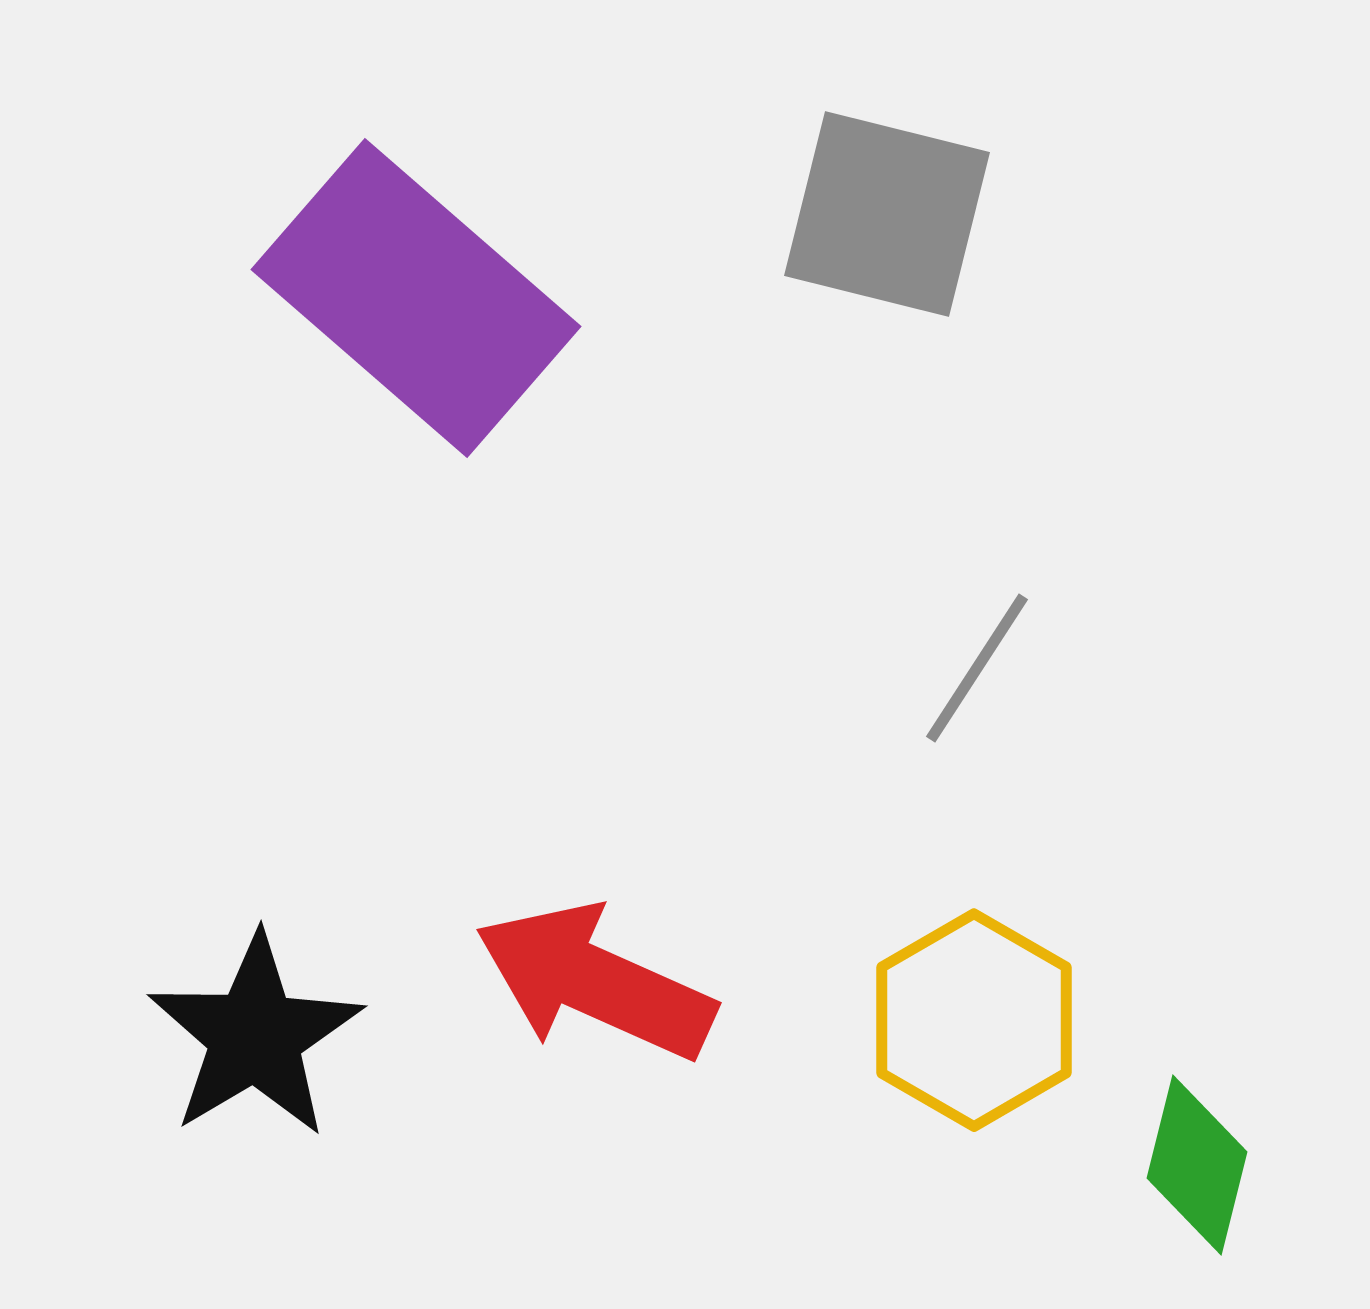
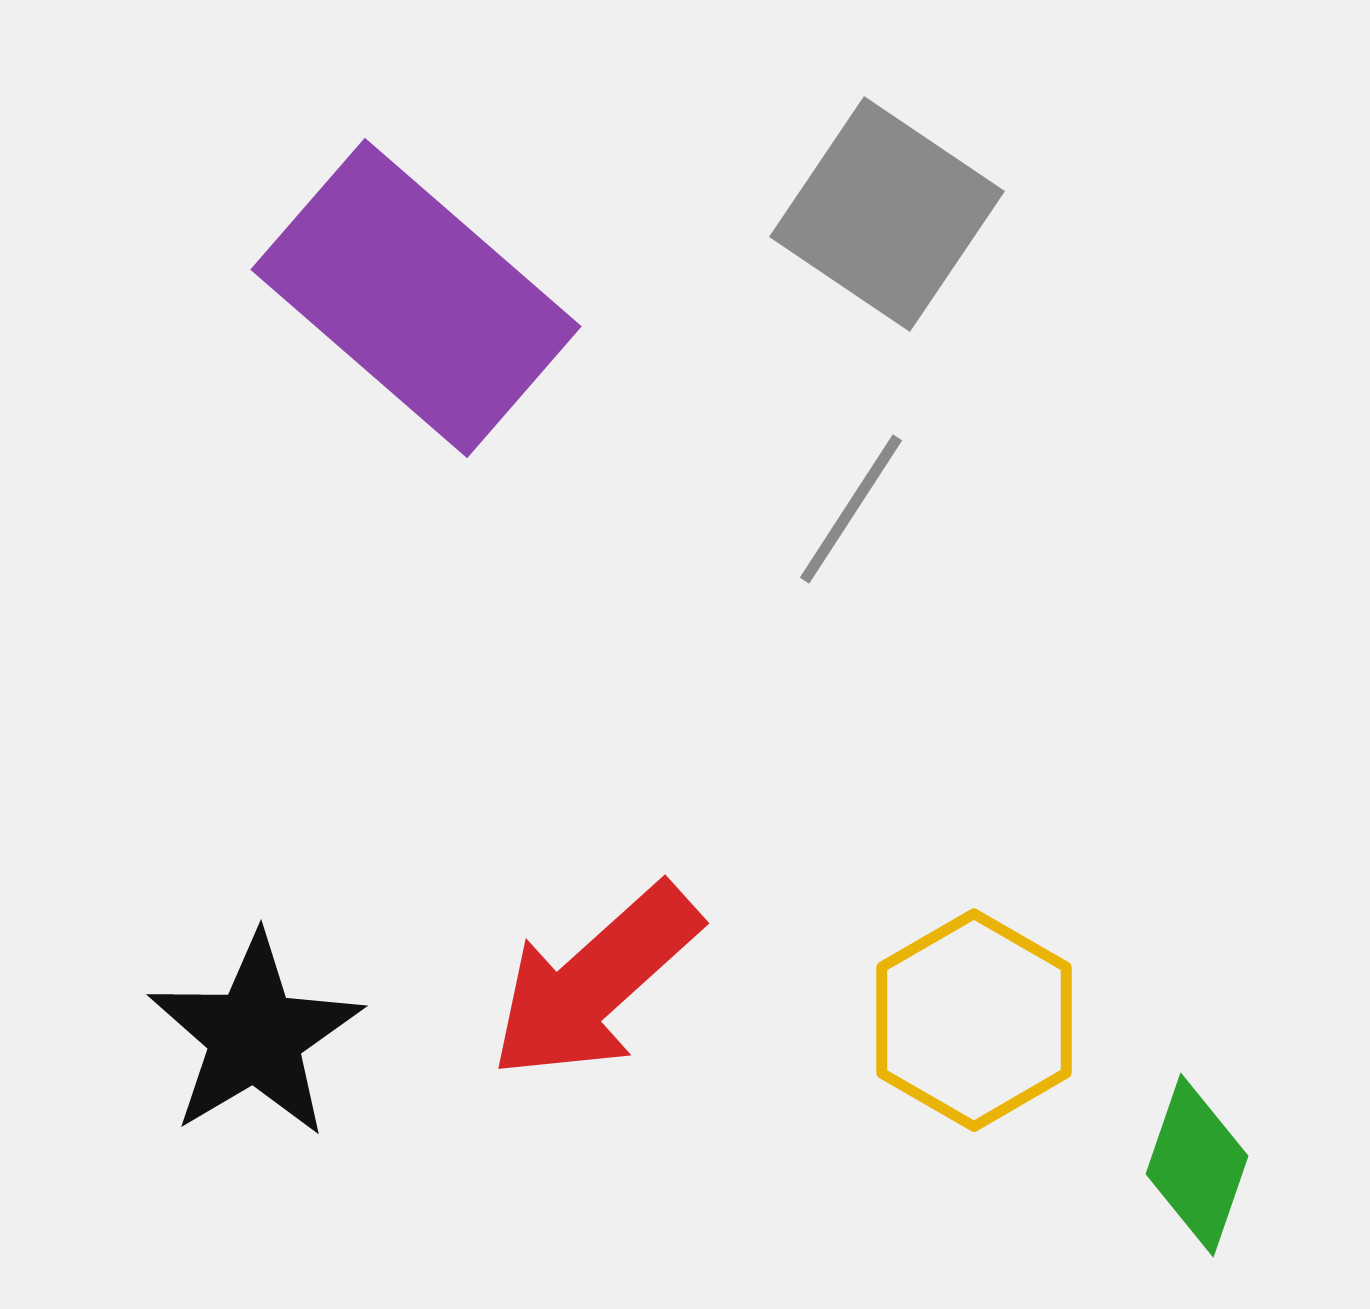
gray square: rotated 20 degrees clockwise
gray line: moved 126 px left, 159 px up
red arrow: rotated 66 degrees counterclockwise
green diamond: rotated 5 degrees clockwise
